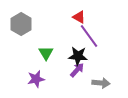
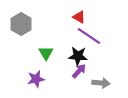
purple line: rotated 20 degrees counterclockwise
purple arrow: moved 2 px right, 1 px down
